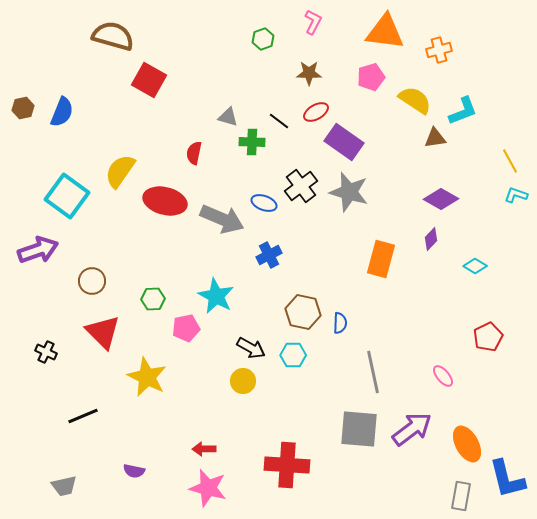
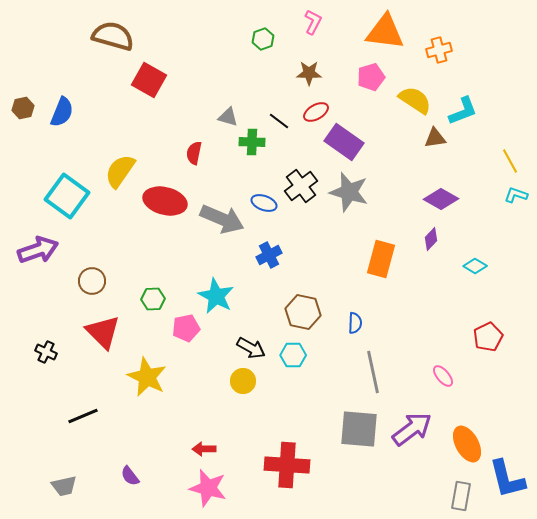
blue semicircle at (340, 323): moved 15 px right
purple semicircle at (134, 471): moved 4 px left, 5 px down; rotated 40 degrees clockwise
